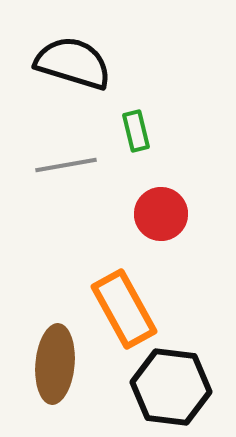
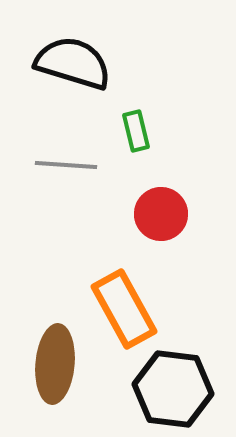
gray line: rotated 14 degrees clockwise
black hexagon: moved 2 px right, 2 px down
